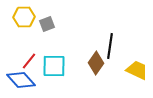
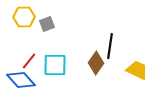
cyan square: moved 1 px right, 1 px up
